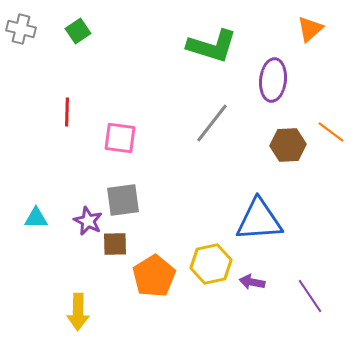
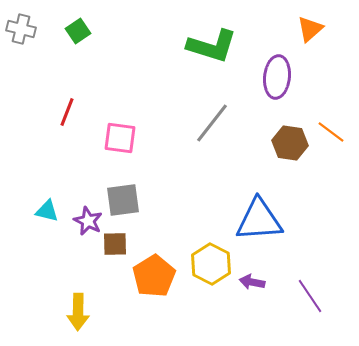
purple ellipse: moved 4 px right, 3 px up
red line: rotated 20 degrees clockwise
brown hexagon: moved 2 px right, 2 px up; rotated 12 degrees clockwise
cyan triangle: moved 11 px right, 7 px up; rotated 15 degrees clockwise
yellow hexagon: rotated 21 degrees counterclockwise
